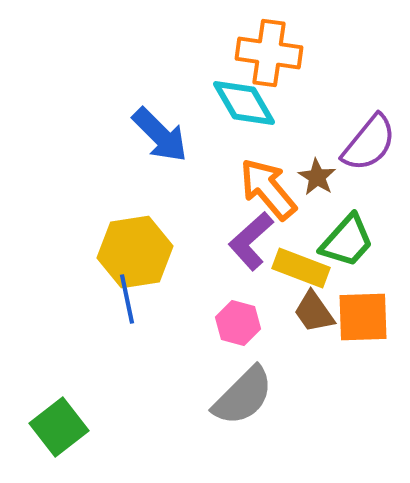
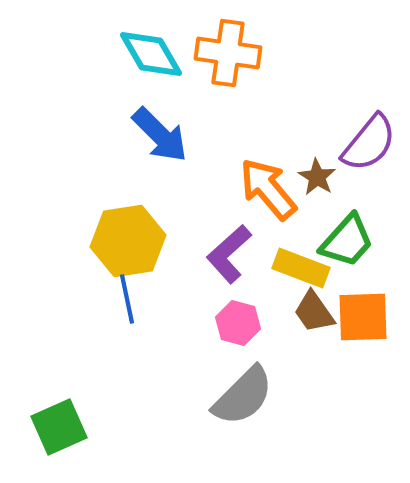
orange cross: moved 41 px left
cyan diamond: moved 93 px left, 49 px up
purple L-shape: moved 22 px left, 13 px down
yellow hexagon: moved 7 px left, 11 px up
green square: rotated 14 degrees clockwise
